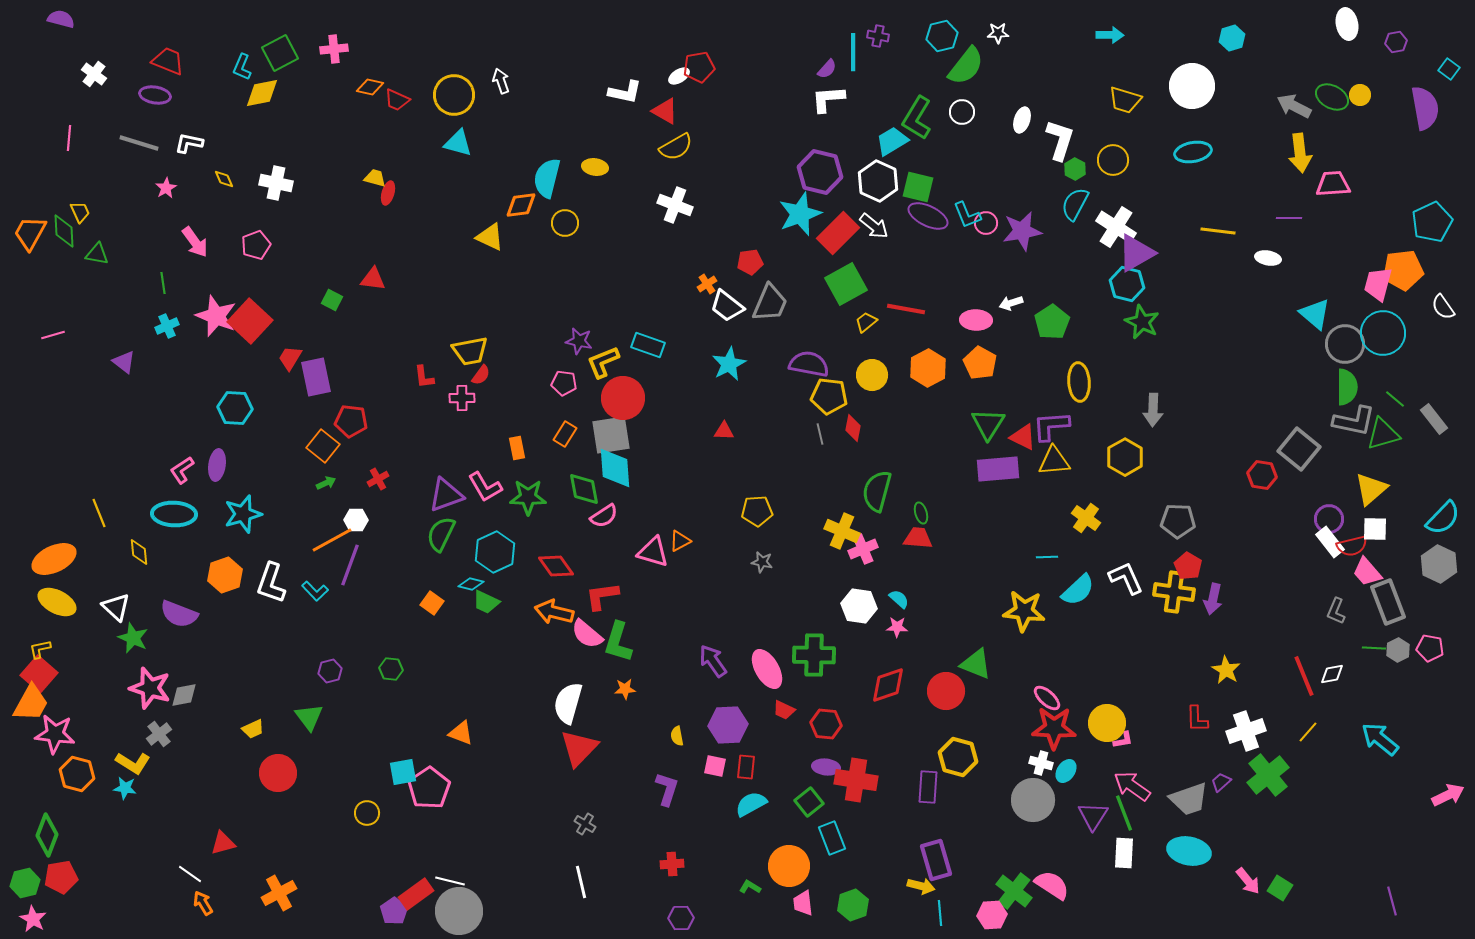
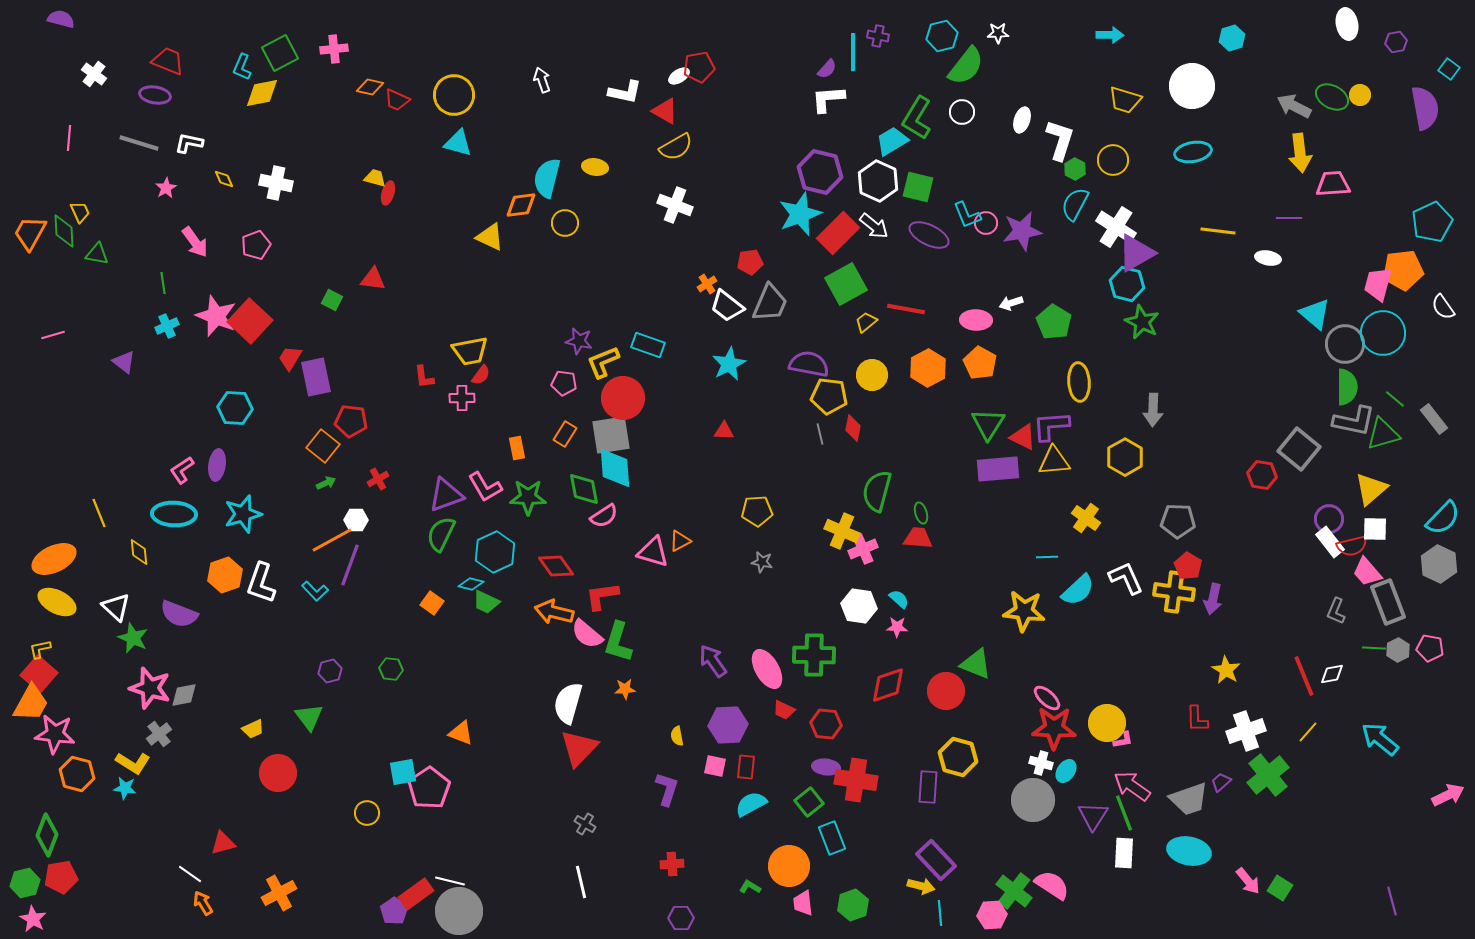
white arrow at (501, 81): moved 41 px right, 1 px up
purple ellipse at (928, 216): moved 1 px right, 19 px down
green pentagon at (1052, 322): moved 2 px right; rotated 8 degrees counterclockwise
white L-shape at (271, 583): moved 10 px left
purple rectangle at (936, 860): rotated 27 degrees counterclockwise
